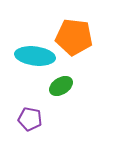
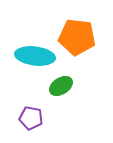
orange pentagon: moved 3 px right
purple pentagon: moved 1 px right, 1 px up
